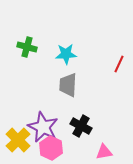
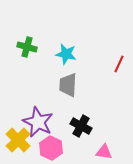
cyan star: rotated 15 degrees clockwise
purple star: moved 5 px left, 5 px up
pink triangle: rotated 18 degrees clockwise
